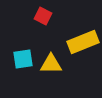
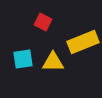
red square: moved 6 px down
yellow triangle: moved 2 px right, 2 px up
